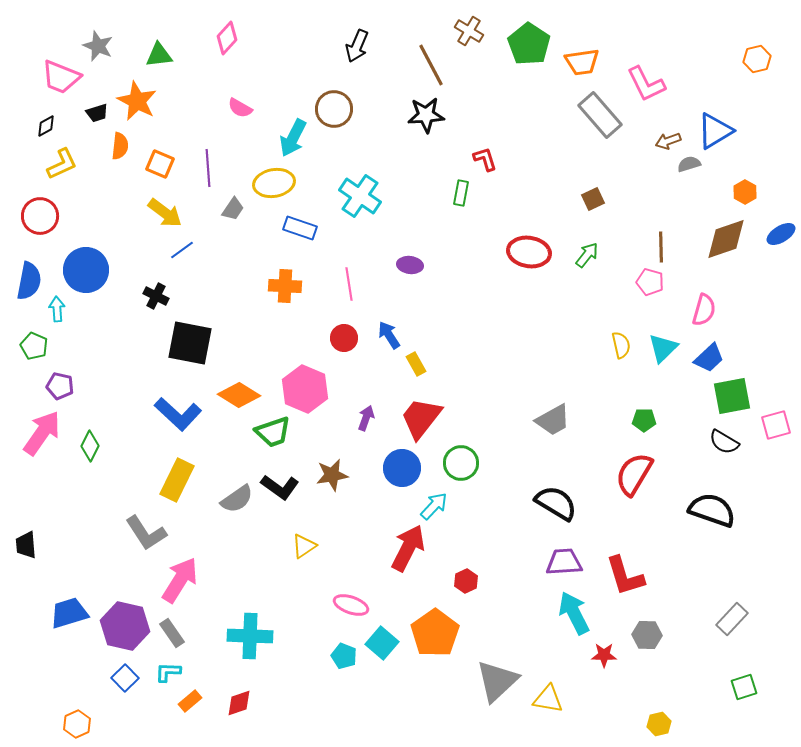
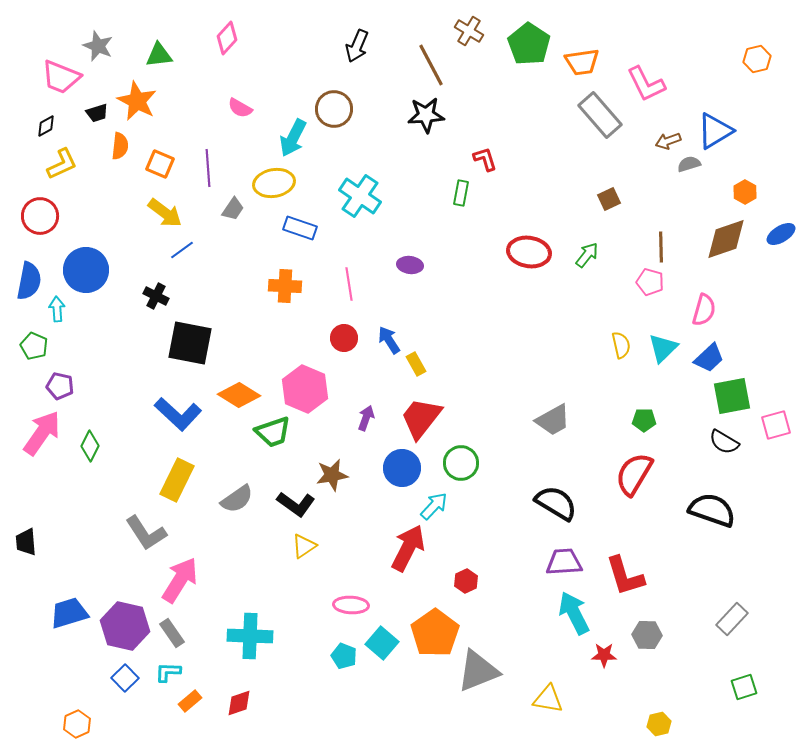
brown square at (593, 199): moved 16 px right
blue arrow at (389, 335): moved 5 px down
black L-shape at (280, 487): moved 16 px right, 17 px down
black trapezoid at (26, 545): moved 3 px up
pink ellipse at (351, 605): rotated 16 degrees counterclockwise
gray triangle at (497, 681): moved 19 px left, 10 px up; rotated 21 degrees clockwise
